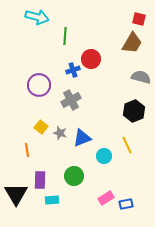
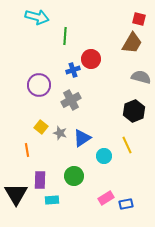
blue triangle: rotated 12 degrees counterclockwise
